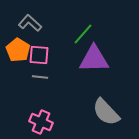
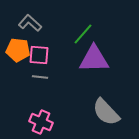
orange pentagon: rotated 25 degrees counterclockwise
